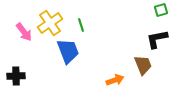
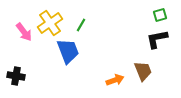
green square: moved 1 px left, 5 px down
green line: rotated 48 degrees clockwise
brown trapezoid: moved 6 px down
black cross: rotated 12 degrees clockwise
